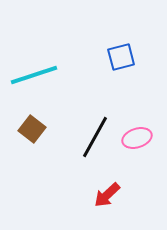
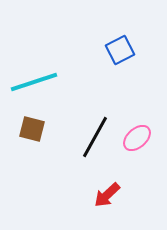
blue square: moved 1 px left, 7 px up; rotated 12 degrees counterclockwise
cyan line: moved 7 px down
brown square: rotated 24 degrees counterclockwise
pink ellipse: rotated 24 degrees counterclockwise
